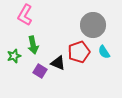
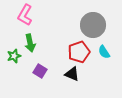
green arrow: moved 3 px left, 2 px up
black triangle: moved 14 px right, 11 px down
